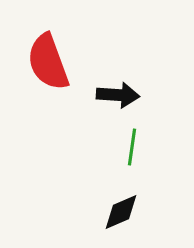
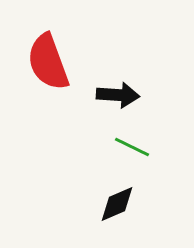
green line: rotated 72 degrees counterclockwise
black diamond: moved 4 px left, 8 px up
